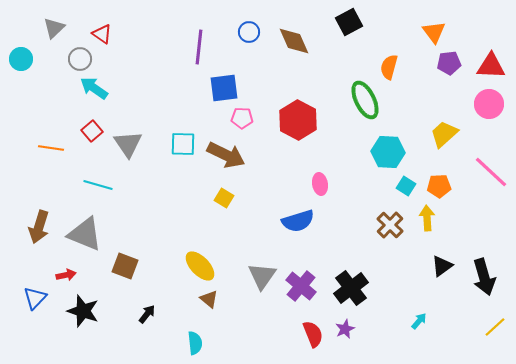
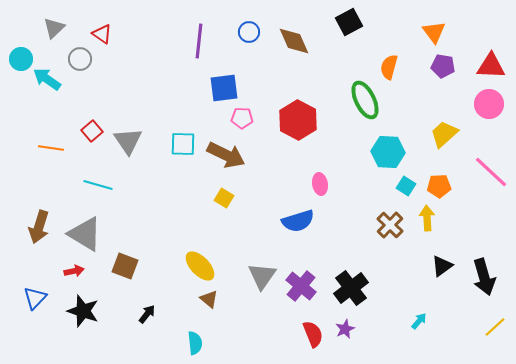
purple line at (199, 47): moved 6 px up
purple pentagon at (449, 63): moved 6 px left, 3 px down; rotated 15 degrees clockwise
cyan arrow at (94, 88): moved 47 px left, 9 px up
gray triangle at (128, 144): moved 3 px up
gray triangle at (85, 234): rotated 9 degrees clockwise
red arrow at (66, 275): moved 8 px right, 4 px up
